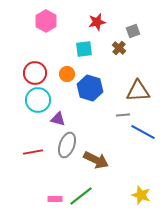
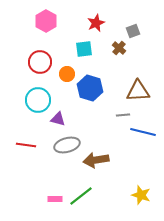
red star: moved 1 px left, 1 px down; rotated 12 degrees counterclockwise
red circle: moved 5 px right, 11 px up
blue line: rotated 15 degrees counterclockwise
gray ellipse: rotated 55 degrees clockwise
red line: moved 7 px left, 7 px up; rotated 18 degrees clockwise
brown arrow: rotated 145 degrees clockwise
